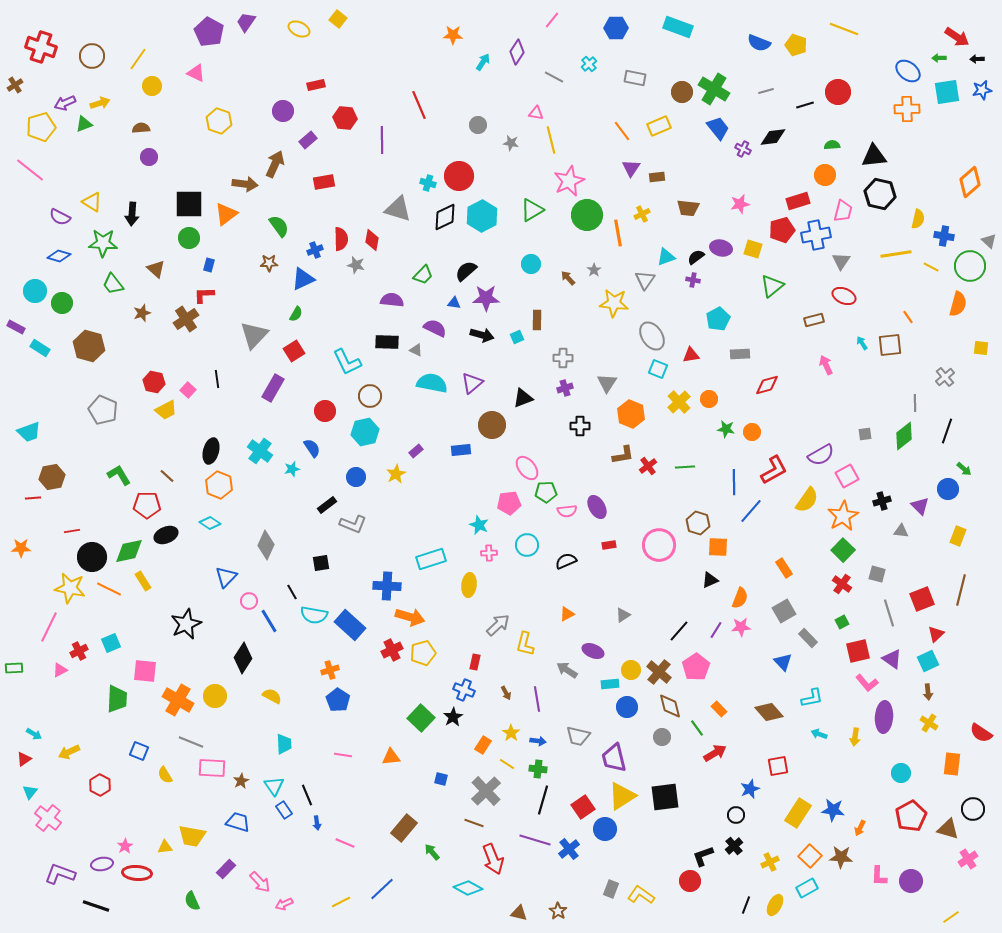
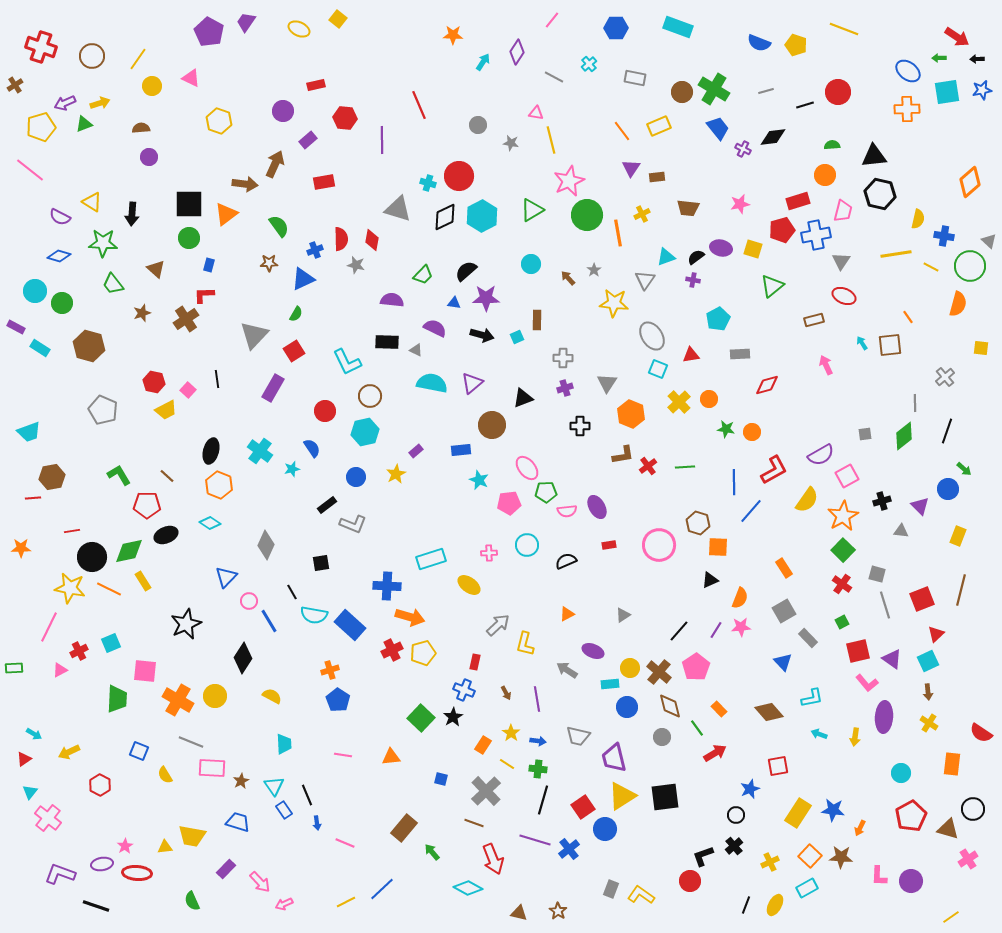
pink triangle at (196, 73): moved 5 px left, 5 px down
cyan star at (479, 525): moved 45 px up
yellow ellipse at (469, 585): rotated 60 degrees counterclockwise
gray line at (889, 613): moved 4 px left, 8 px up
yellow circle at (631, 670): moved 1 px left, 2 px up
yellow line at (341, 902): moved 5 px right
